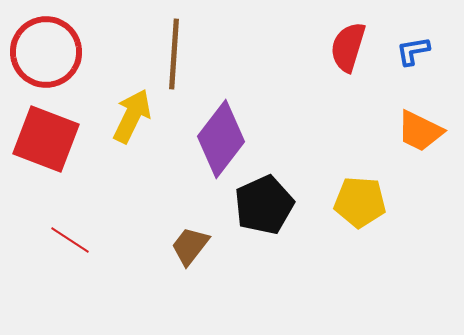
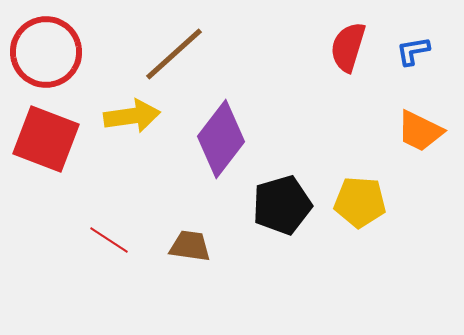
brown line: rotated 44 degrees clockwise
yellow arrow: rotated 56 degrees clockwise
black pentagon: moved 18 px right; rotated 8 degrees clockwise
red line: moved 39 px right
brown trapezoid: rotated 60 degrees clockwise
